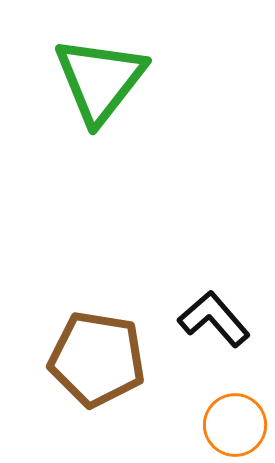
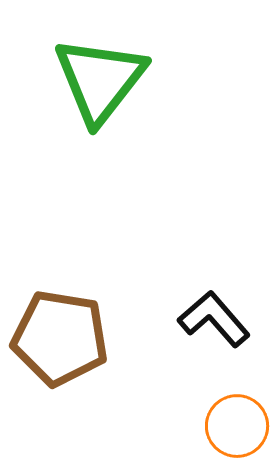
brown pentagon: moved 37 px left, 21 px up
orange circle: moved 2 px right, 1 px down
